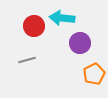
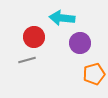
red circle: moved 11 px down
orange pentagon: rotated 10 degrees clockwise
